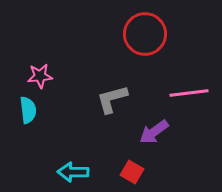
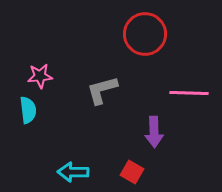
pink line: rotated 9 degrees clockwise
gray L-shape: moved 10 px left, 9 px up
purple arrow: rotated 56 degrees counterclockwise
